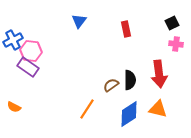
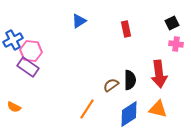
blue triangle: rotated 21 degrees clockwise
